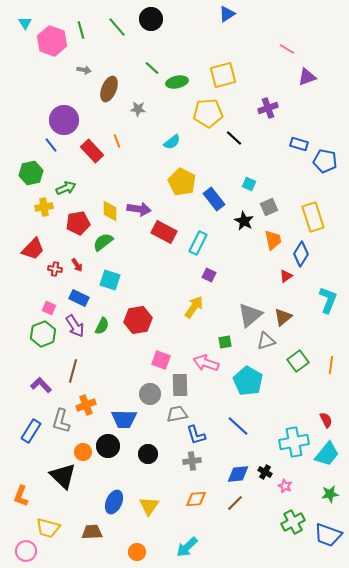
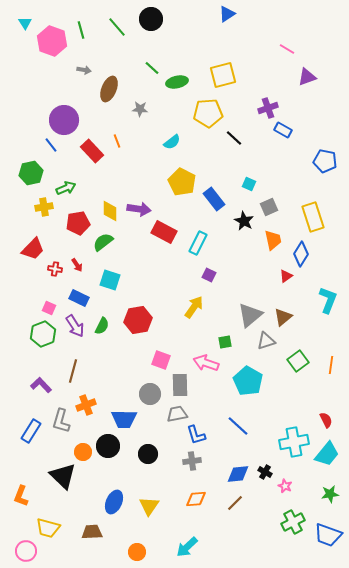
gray star at (138, 109): moved 2 px right
blue rectangle at (299, 144): moved 16 px left, 14 px up; rotated 12 degrees clockwise
